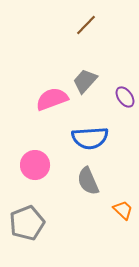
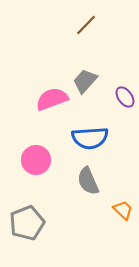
pink circle: moved 1 px right, 5 px up
